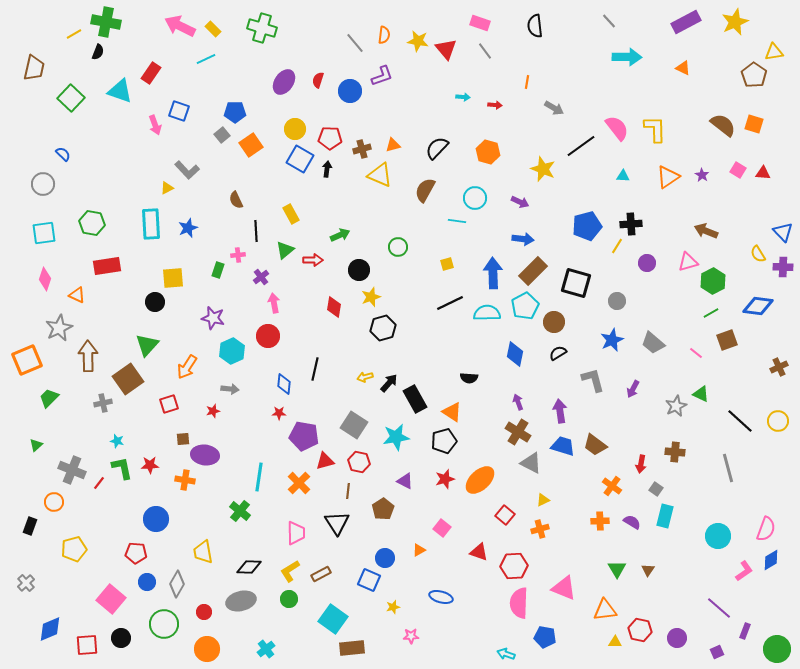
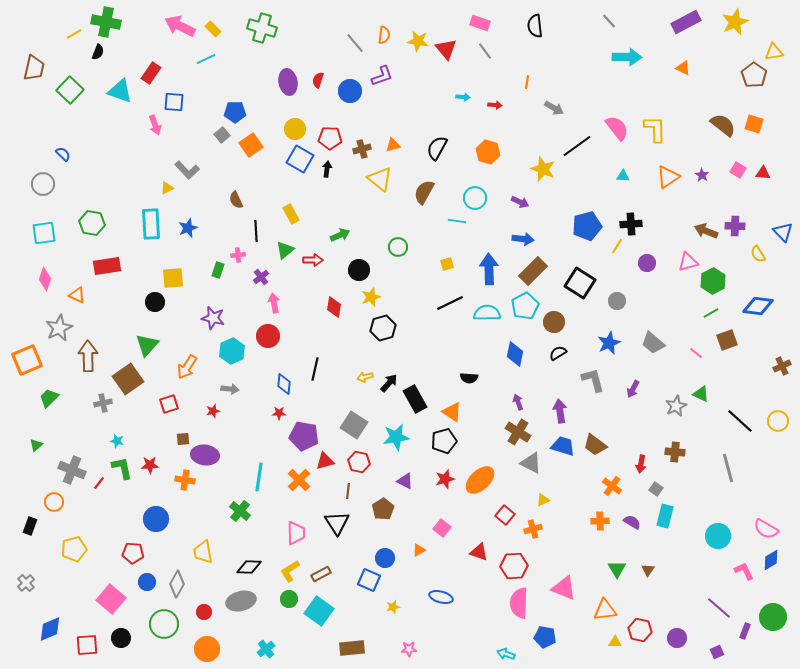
purple ellipse at (284, 82): moved 4 px right; rotated 45 degrees counterclockwise
green square at (71, 98): moved 1 px left, 8 px up
blue square at (179, 111): moved 5 px left, 9 px up; rotated 15 degrees counterclockwise
black line at (581, 146): moved 4 px left
black semicircle at (437, 148): rotated 15 degrees counterclockwise
yellow triangle at (380, 175): moved 4 px down; rotated 16 degrees clockwise
brown semicircle at (425, 190): moved 1 px left, 2 px down
purple cross at (783, 267): moved 48 px left, 41 px up
blue arrow at (493, 273): moved 4 px left, 4 px up
black square at (576, 283): moved 4 px right; rotated 16 degrees clockwise
blue star at (612, 340): moved 3 px left, 3 px down
brown cross at (779, 367): moved 3 px right, 1 px up
orange cross at (299, 483): moved 3 px up
orange cross at (540, 529): moved 7 px left
pink semicircle at (766, 529): rotated 100 degrees clockwise
red pentagon at (136, 553): moved 3 px left
pink L-shape at (744, 571): rotated 80 degrees counterclockwise
cyan square at (333, 619): moved 14 px left, 8 px up
pink star at (411, 636): moved 2 px left, 13 px down
green circle at (777, 649): moved 4 px left, 32 px up
